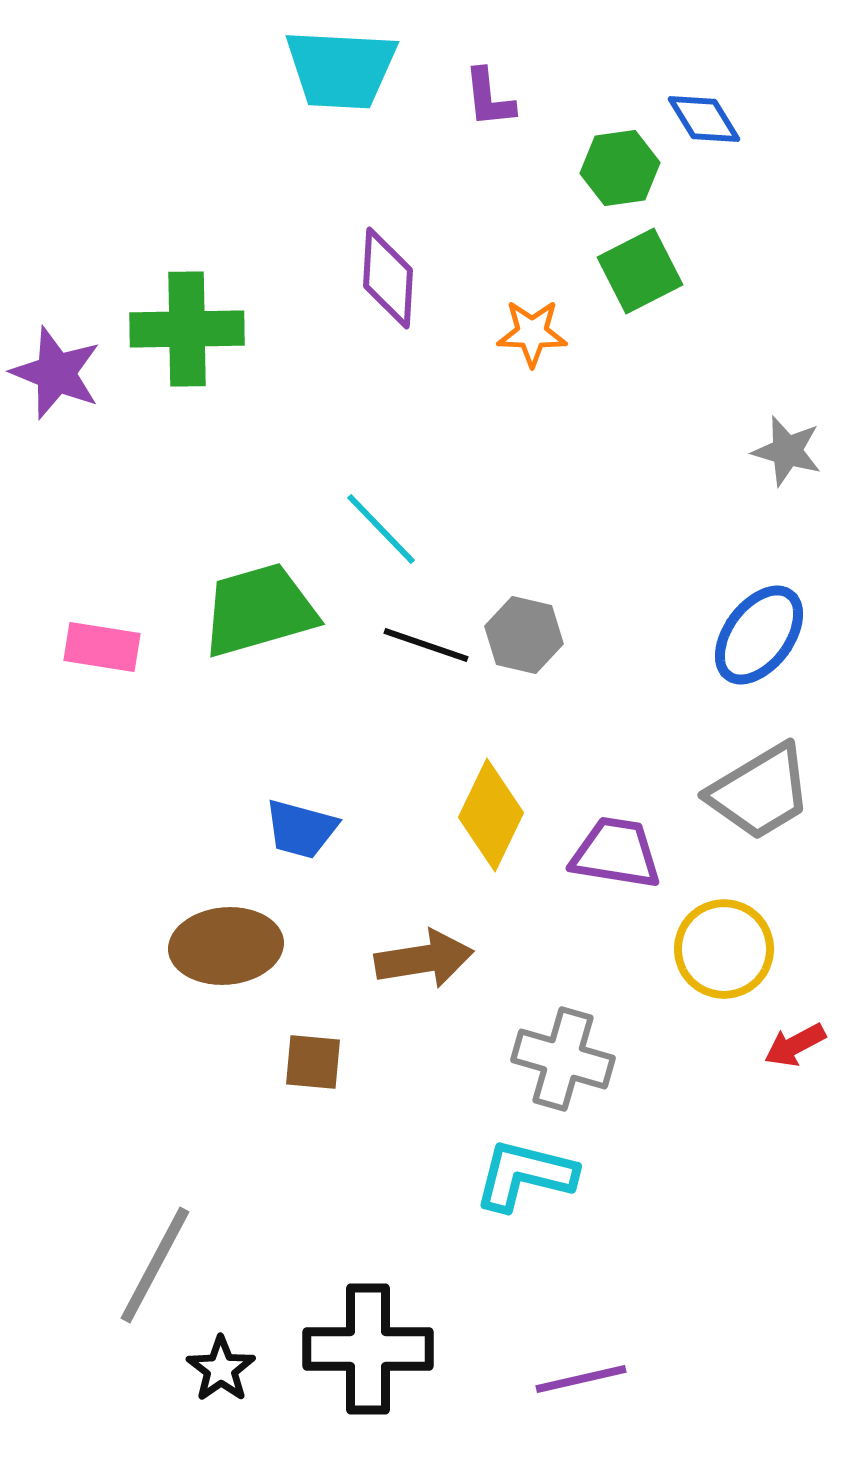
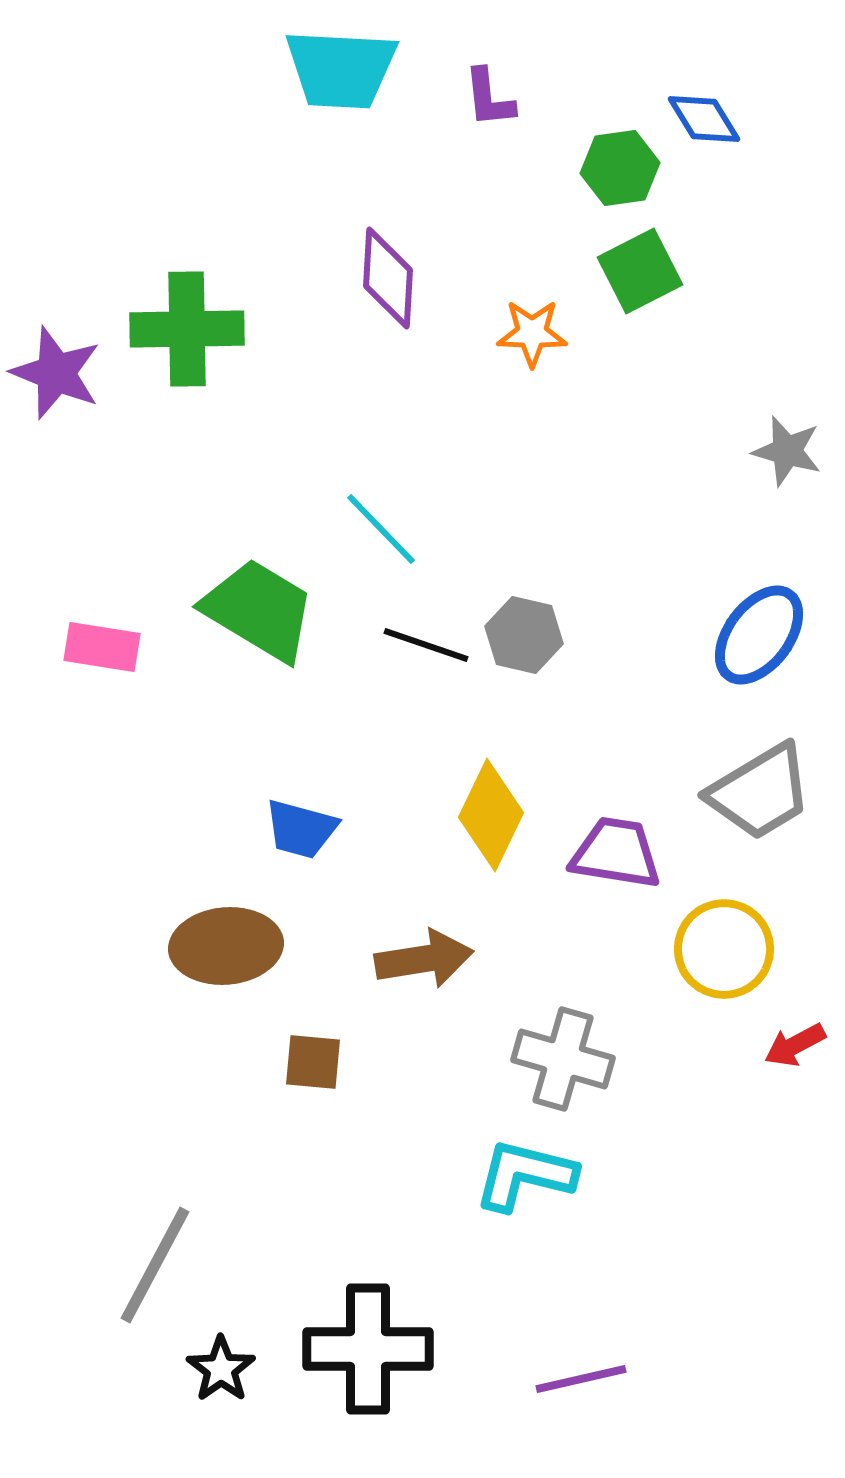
green trapezoid: rotated 47 degrees clockwise
